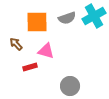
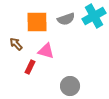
gray semicircle: moved 1 px left, 1 px down
red rectangle: rotated 48 degrees counterclockwise
